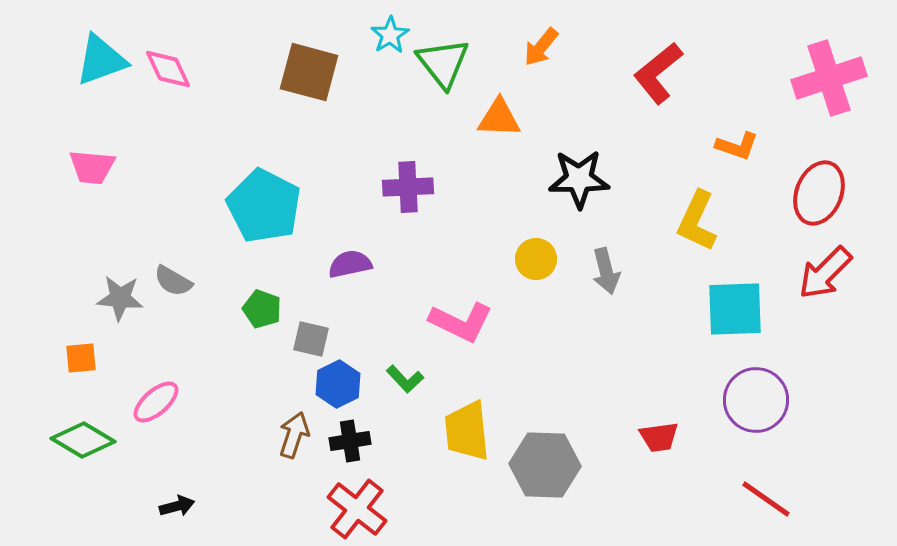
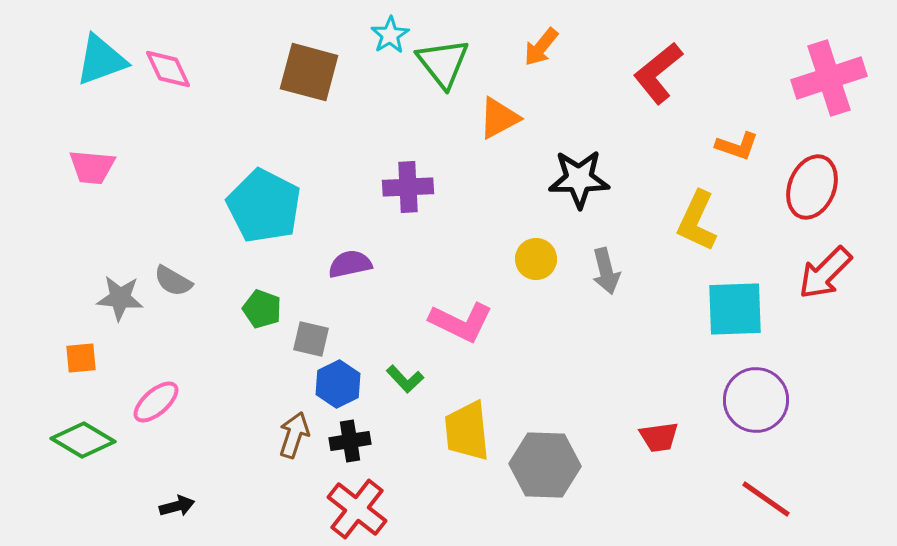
orange triangle: rotated 30 degrees counterclockwise
red ellipse: moved 7 px left, 6 px up
